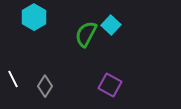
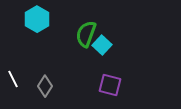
cyan hexagon: moved 3 px right, 2 px down
cyan square: moved 9 px left, 20 px down
green semicircle: rotated 8 degrees counterclockwise
purple square: rotated 15 degrees counterclockwise
